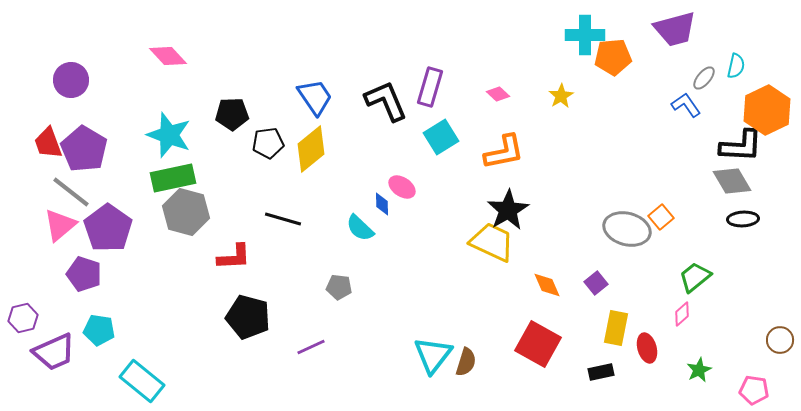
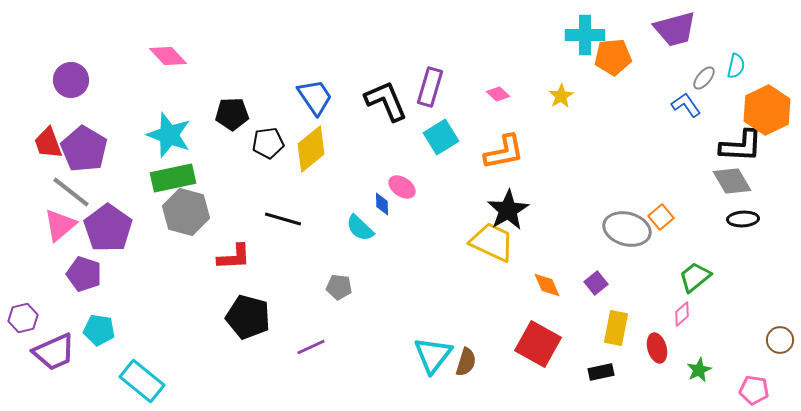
red ellipse at (647, 348): moved 10 px right
